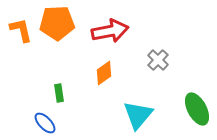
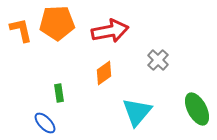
cyan triangle: moved 1 px left, 3 px up
